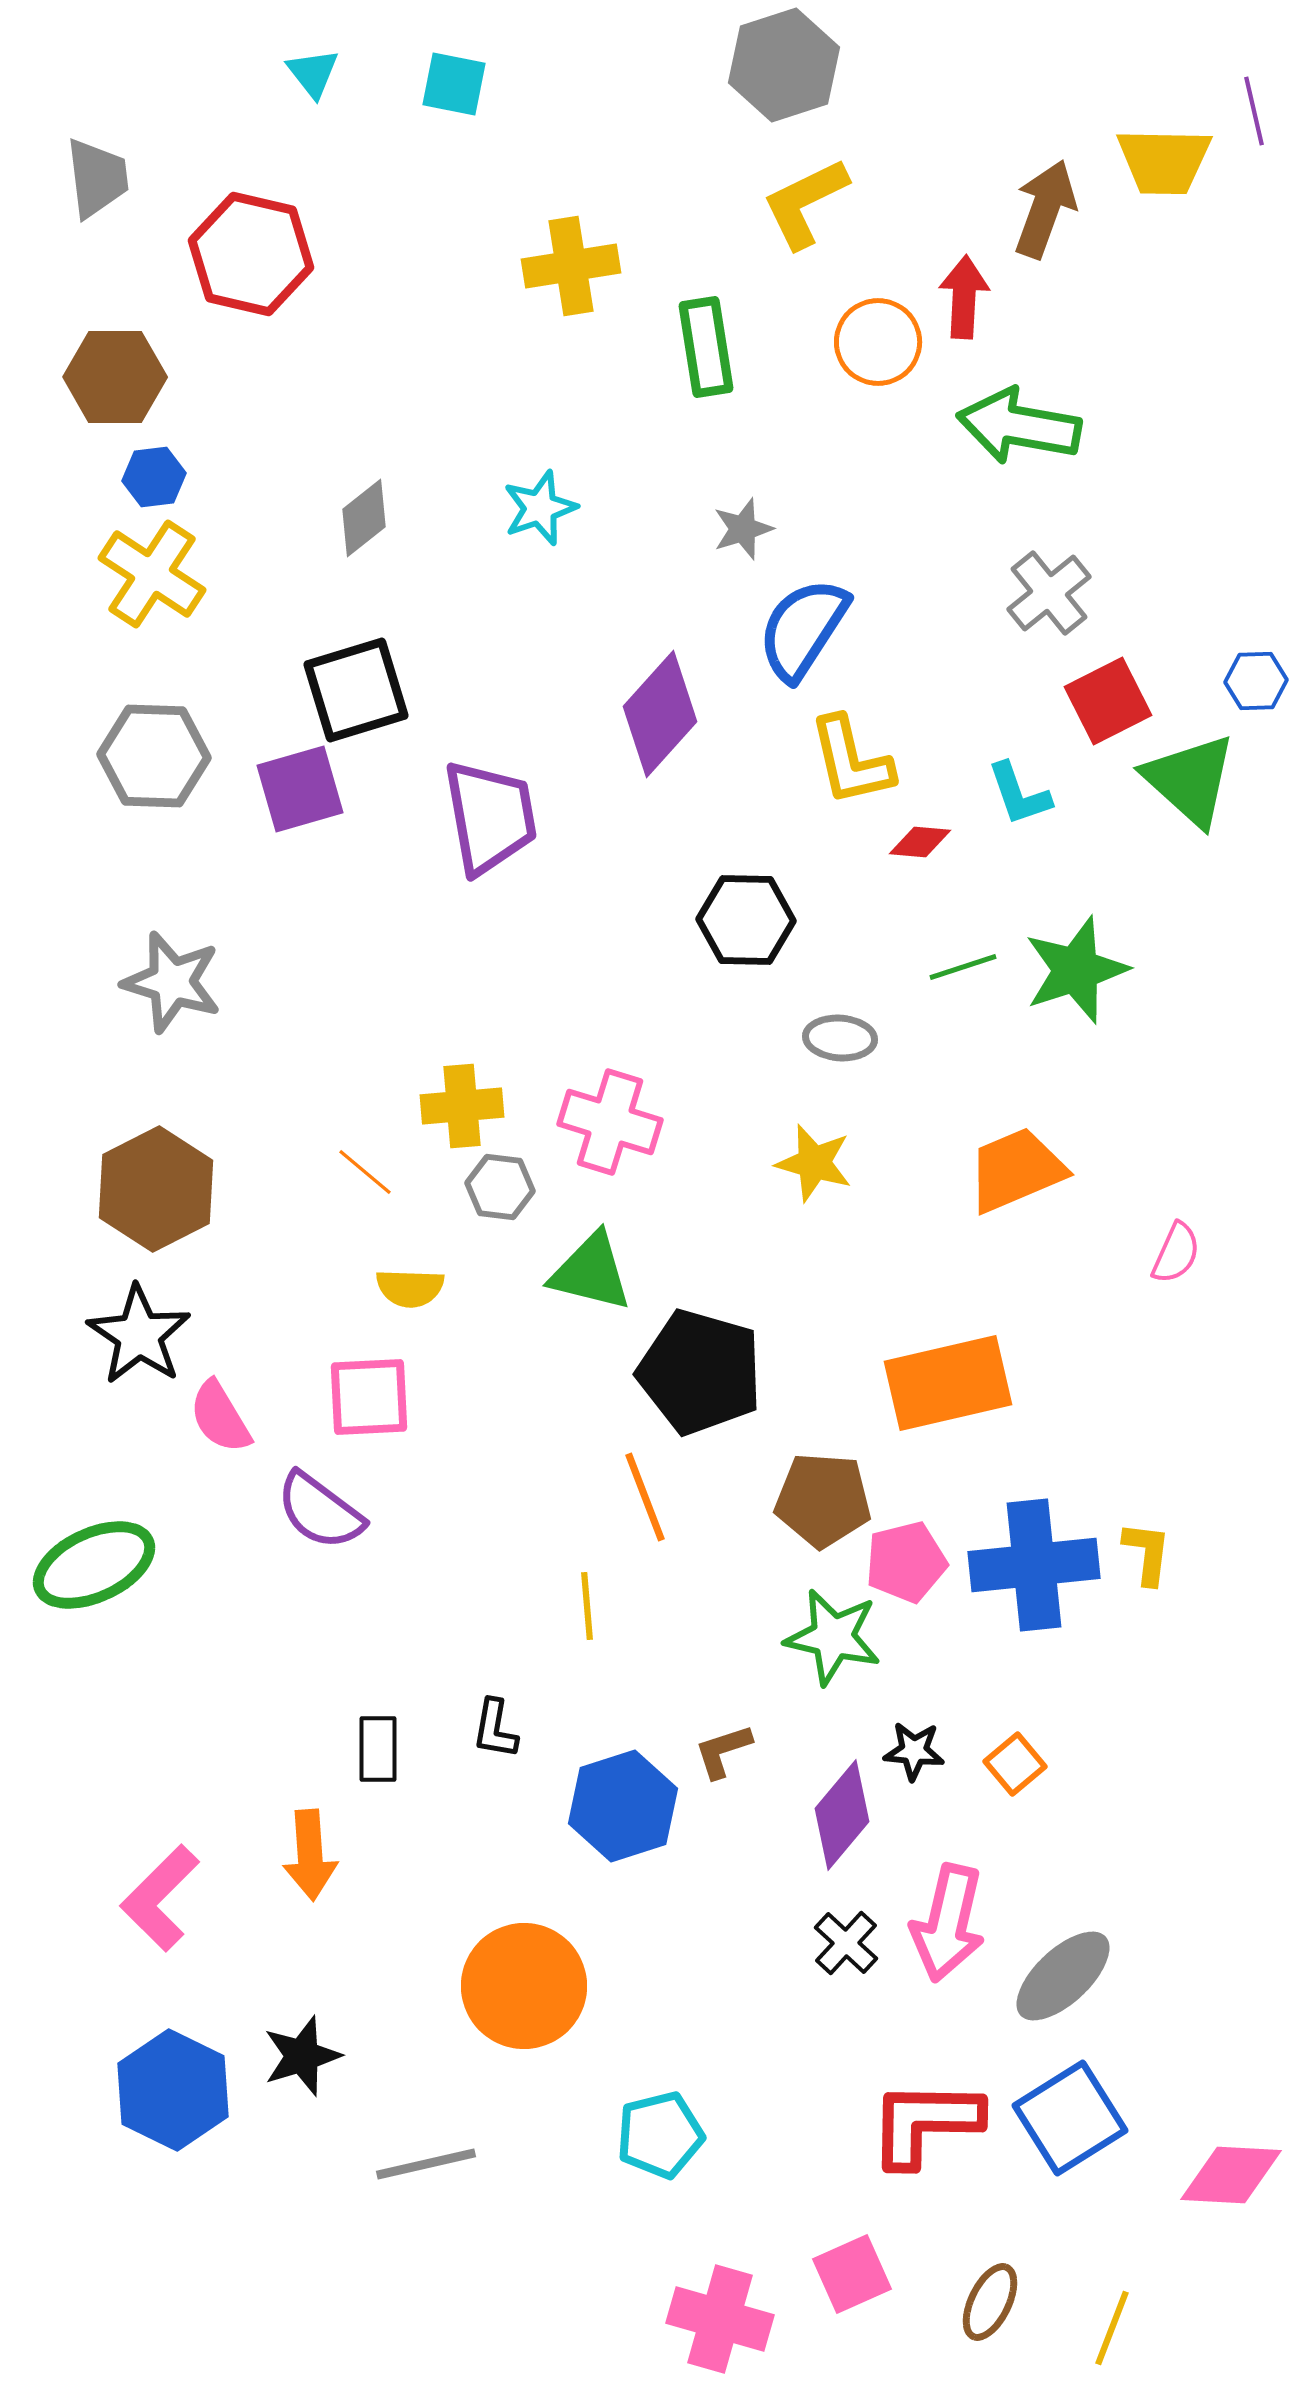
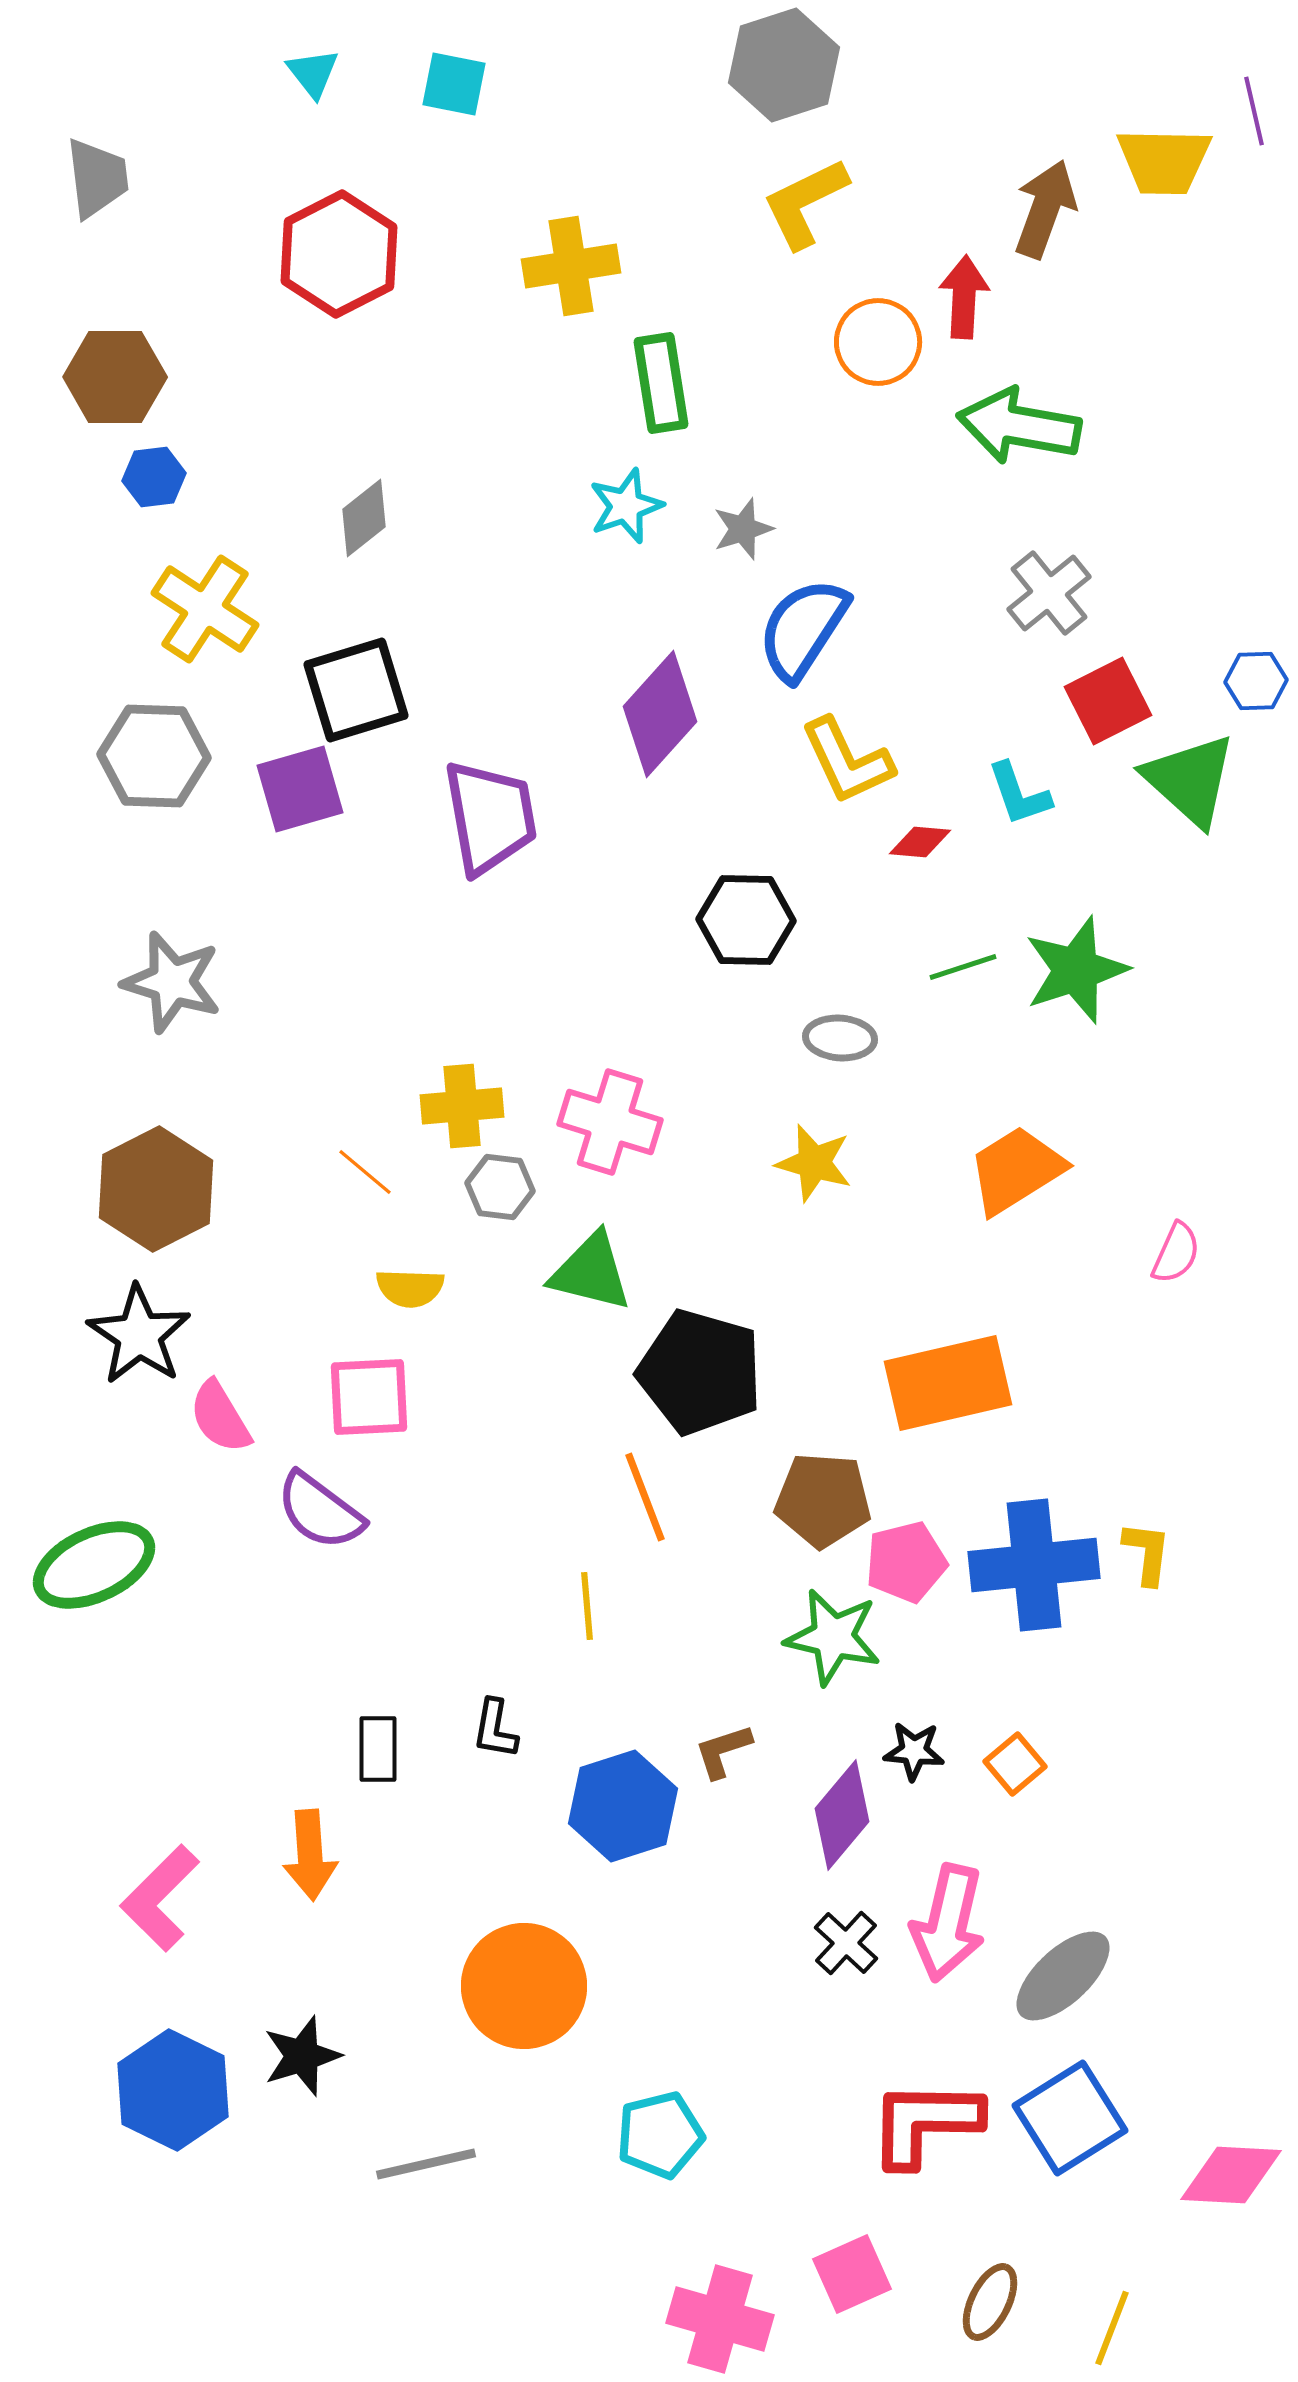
red hexagon at (251, 254): moved 88 px right; rotated 20 degrees clockwise
green rectangle at (706, 347): moved 45 px left, 36 px down
cyan star at (540, 508): moved 86 px right, 2 px up
yellow cross at (152, 574): moved 53 px right, 35 px down
yellow L-shape at (851, 761): moved 4 px left; rotated 12 degrees counterclockwise
orange trapezoid at (1016, 1170): rotated 9 degrees counterclockwise
